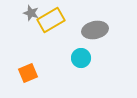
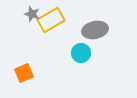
gray star: moved 1 px right, 1 px down
cyan circle: moved 5 px up
orange square: moved 4 px left
